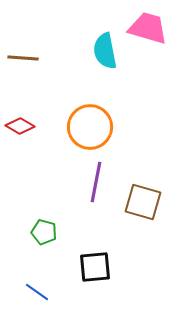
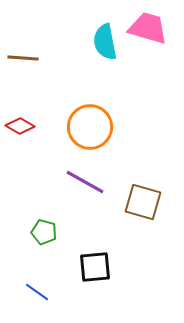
cyan semicircle: moved 9 px up
purple line: moved 11 px left; rotated 72 degrees counterclockwise
